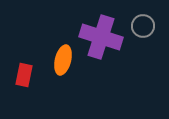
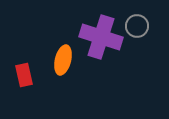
gray circle: moved 6 px left
red rectangle: rotated 25 degrees counterclockwise
